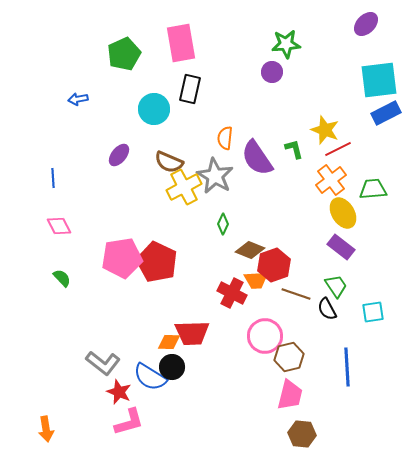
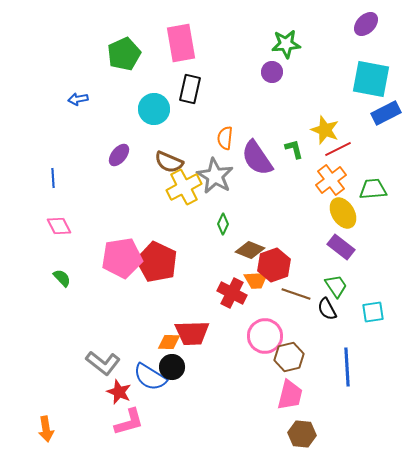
cyan square at (379, 80): moved 8 px left, 1 px up; rotated 18 degrees clockwise
